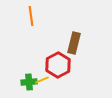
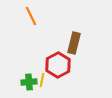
orange line: rotated 18 degrees counterclockwise
yellow line: rotated 56 degrees counterclockwise
